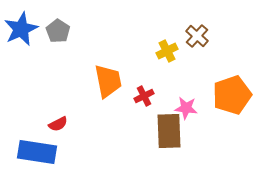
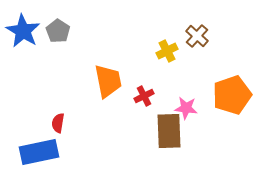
blue star: moved 2 px right, 2 px down; rotated 16 degrees counterclockwise
red semicircle: moved 1 px up; rotated 126 degrees clockwise
blue rectangle: moved 2 px right; rotated 21 degrees counterclockwise
